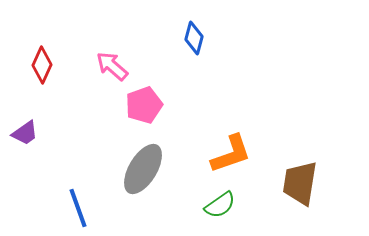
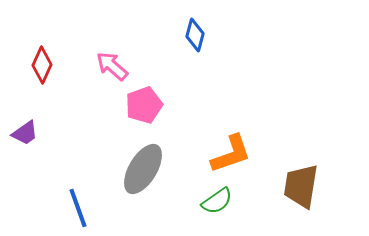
blue diamond: moved 1 px right, 3 px up
brown trapezoid: moved 1 px right, 3 px down
green semicircle: moved 3 px left, 4 px up
